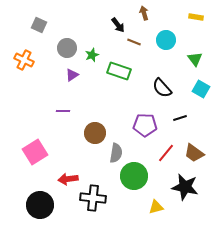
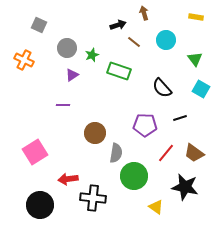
black arrow: rotated 70 degrees counterclockwise
brown line: rotated 16 degrees clockwise
purple line: moved 6 px up
yellow triangle: rotated 49 degrees clockwise
